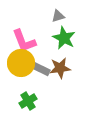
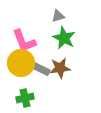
green cross: moved 3 px left, 3 px up; rotated 18 degrees clockwise
